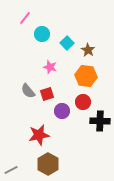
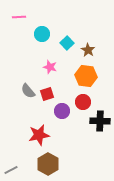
pink line: moved 6 px left, 1 px up; rotated 48 degrees clockwise
